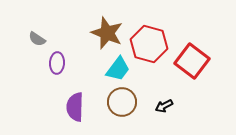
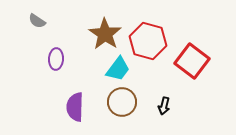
brown star: moved 2 px left, 1 px down; rotated 12 degrees clockwise
gray semicircle: moved 18 px up
red hexagon: moved 1 px left, 3 px up
purple ellipse: moved 1 px left, 4 px up
black arrow: rotated 48 degrees counterclockwise
